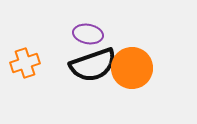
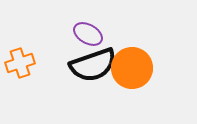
purple ellipse: rotated 20 degrees clockwise
orange cross: moved 5 px left
